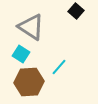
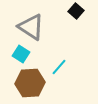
brown hexagon: moved 1 px right, 1 px down
